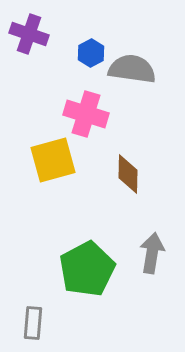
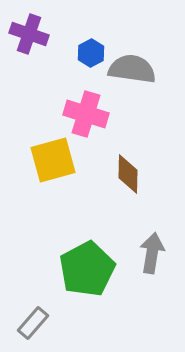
gray rectangle: rotated 36 degrees clockwise
